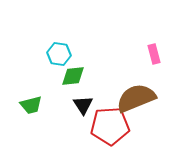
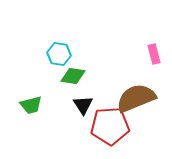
green diamond: rotated 15 degrees clockwise
